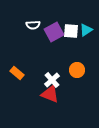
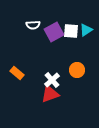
red triangle: rotated 42 degrees counterclockwise
